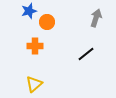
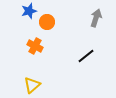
orange cross: rotated 28 degrees clockwise
black line: moved 2 px down
yellow triangle: moved 2 px left, 1 px down
